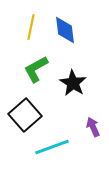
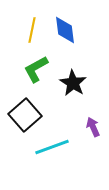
yellow line: moved 1 px right, 3 px down
